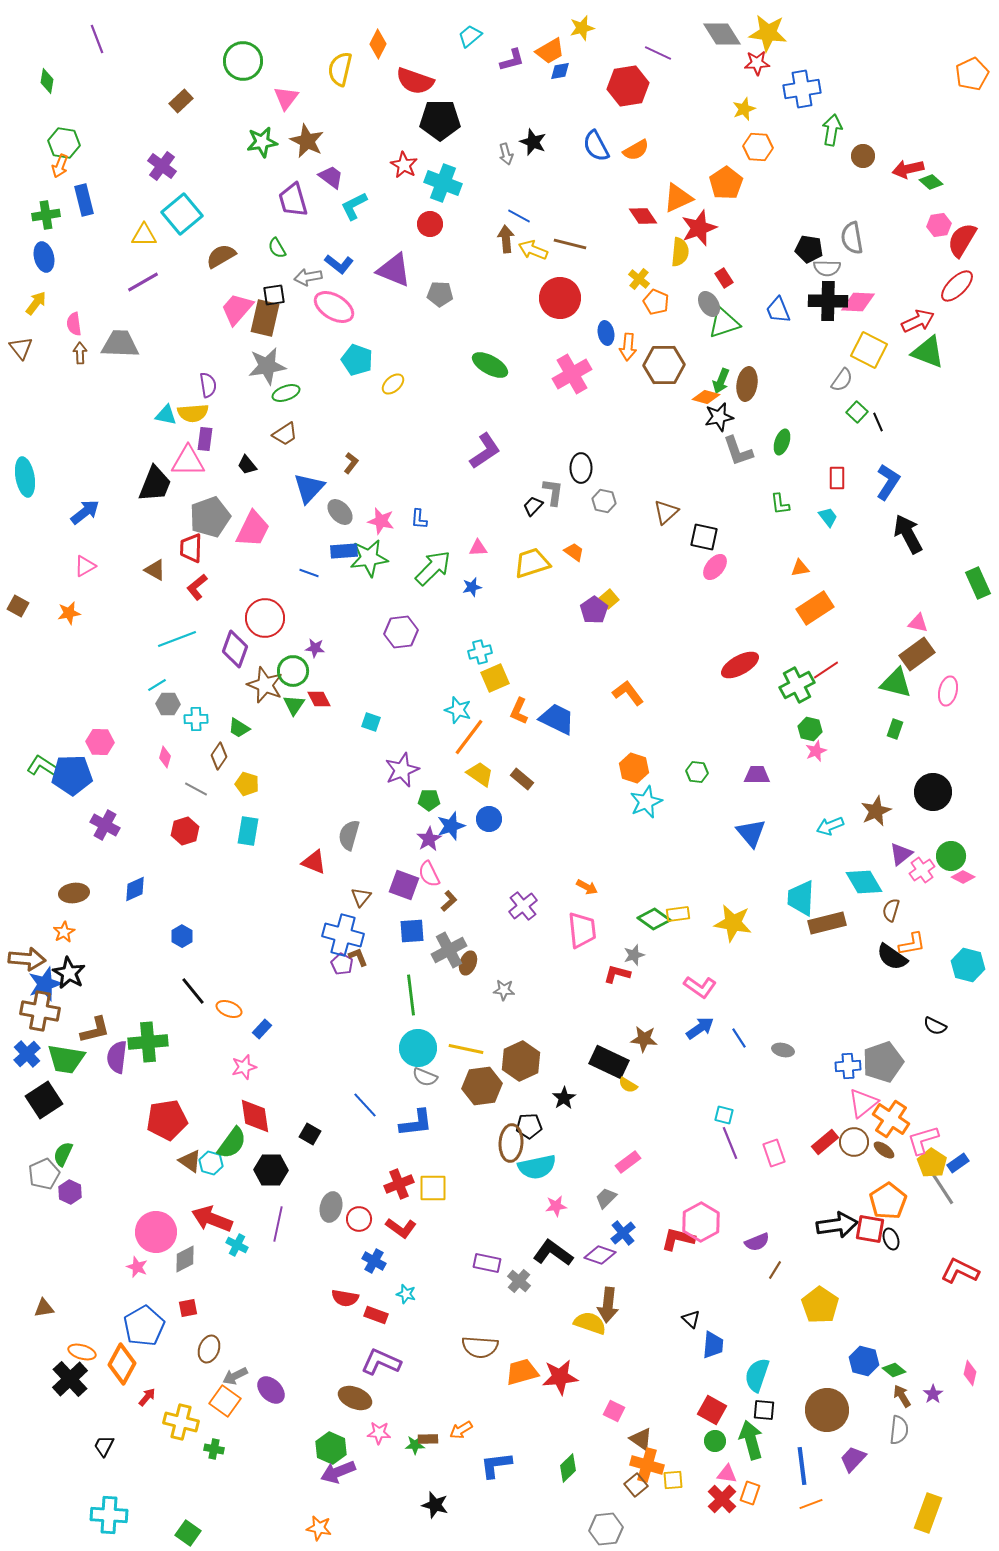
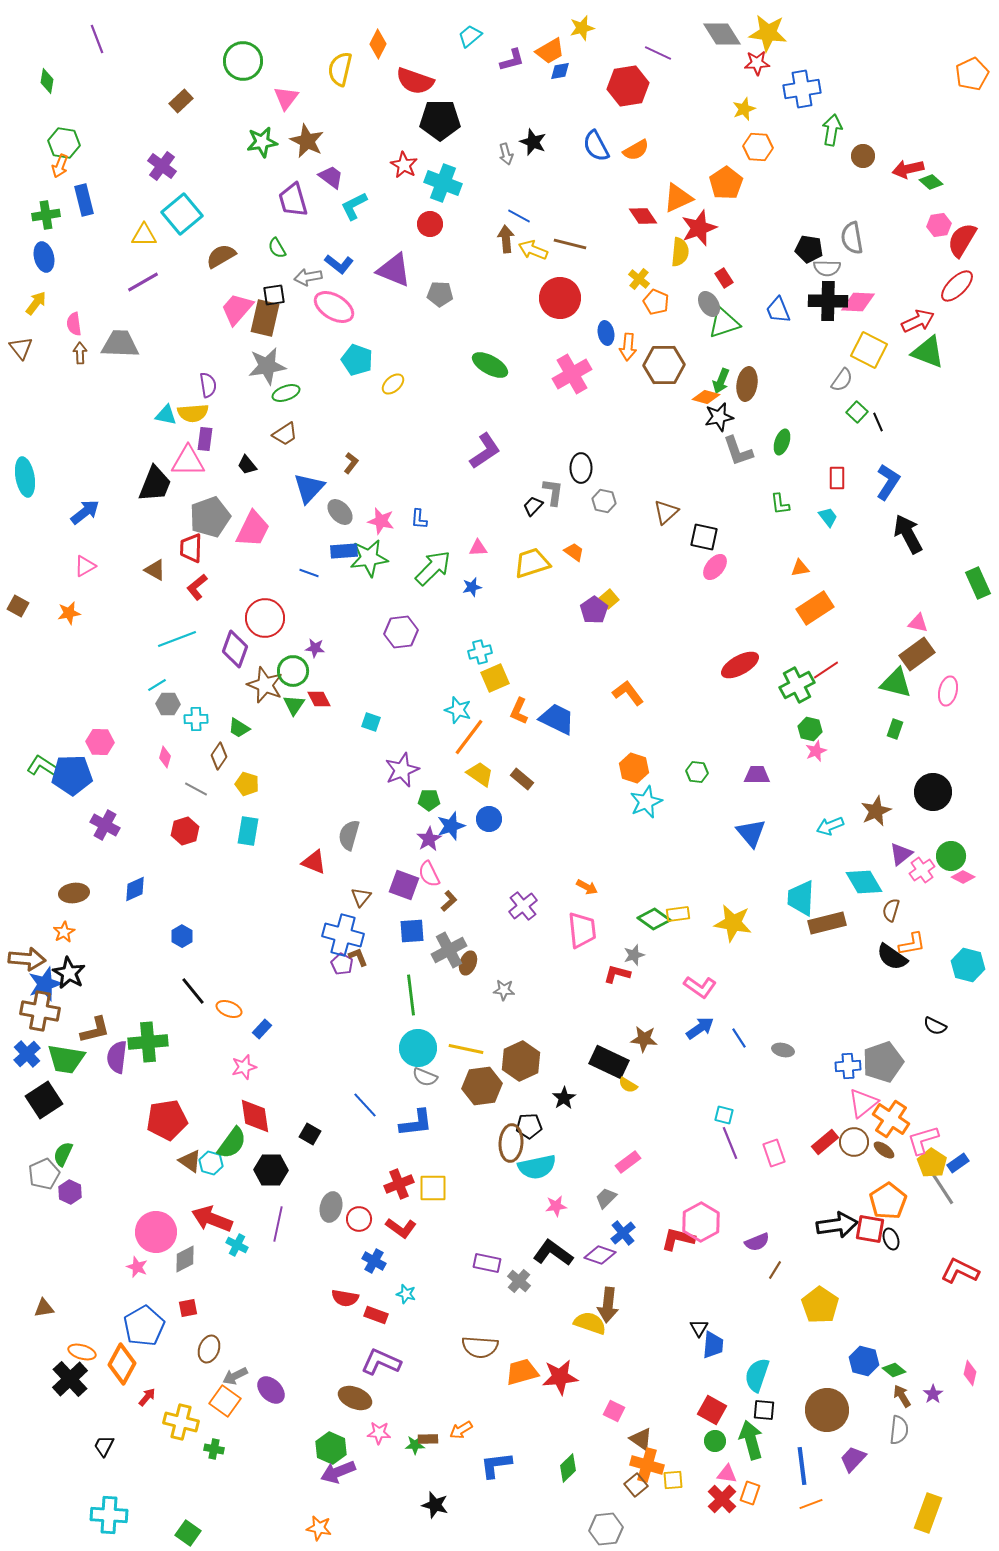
black triangle at (691, 1319): moved 8 px right, 9 px down; rotated 18 degrees clockwise
